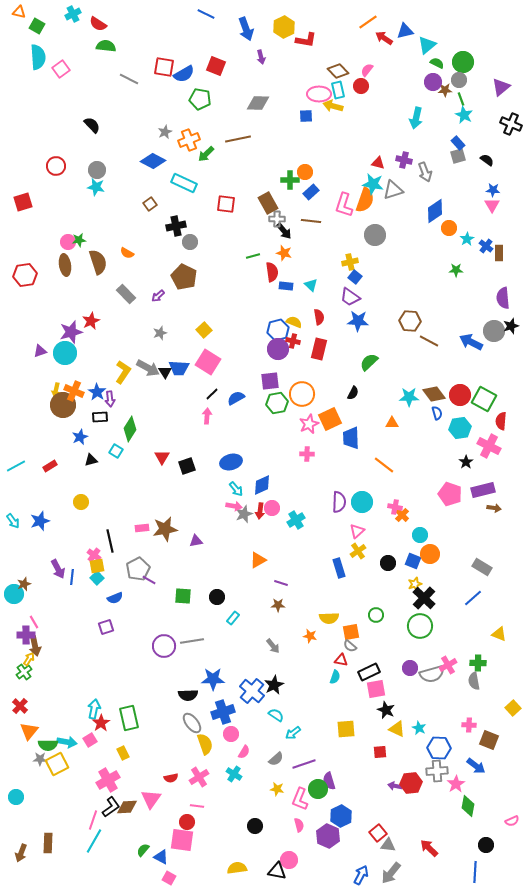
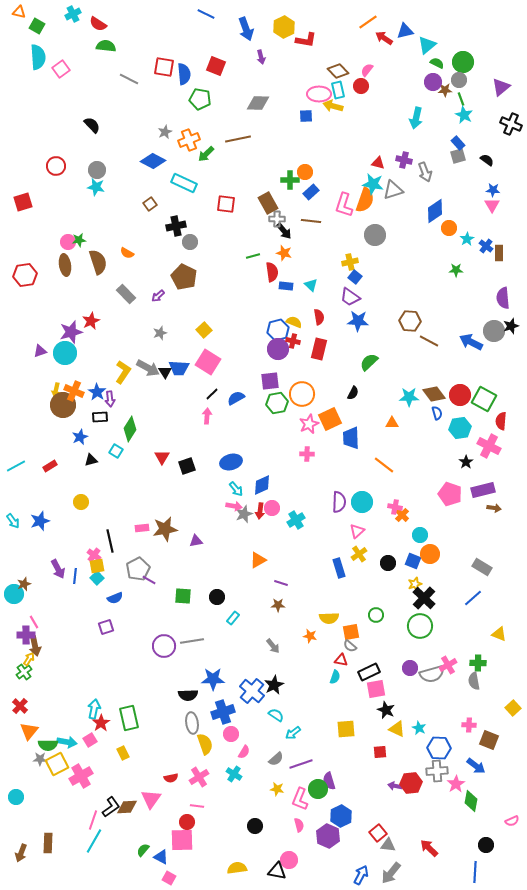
blue semicircle at (184, 74): rotated 65 degrees counterclockwise
yellow cross at (358, 551): moved 1 px right, 3 px down
blue line at (72, 577): moved 3 px right, 1 px up
gray ellipse at (192, 723): rotated 30 degrees clockwise
purple line at (304, 764): moved 3 px left
pink cross at (108, 780): moved 27 px left, 4 px up
green diamond at (468, 806): moved 3 px right, 5 px up
pink square at (182, 840): rotated 10 degrees counterclockwise
